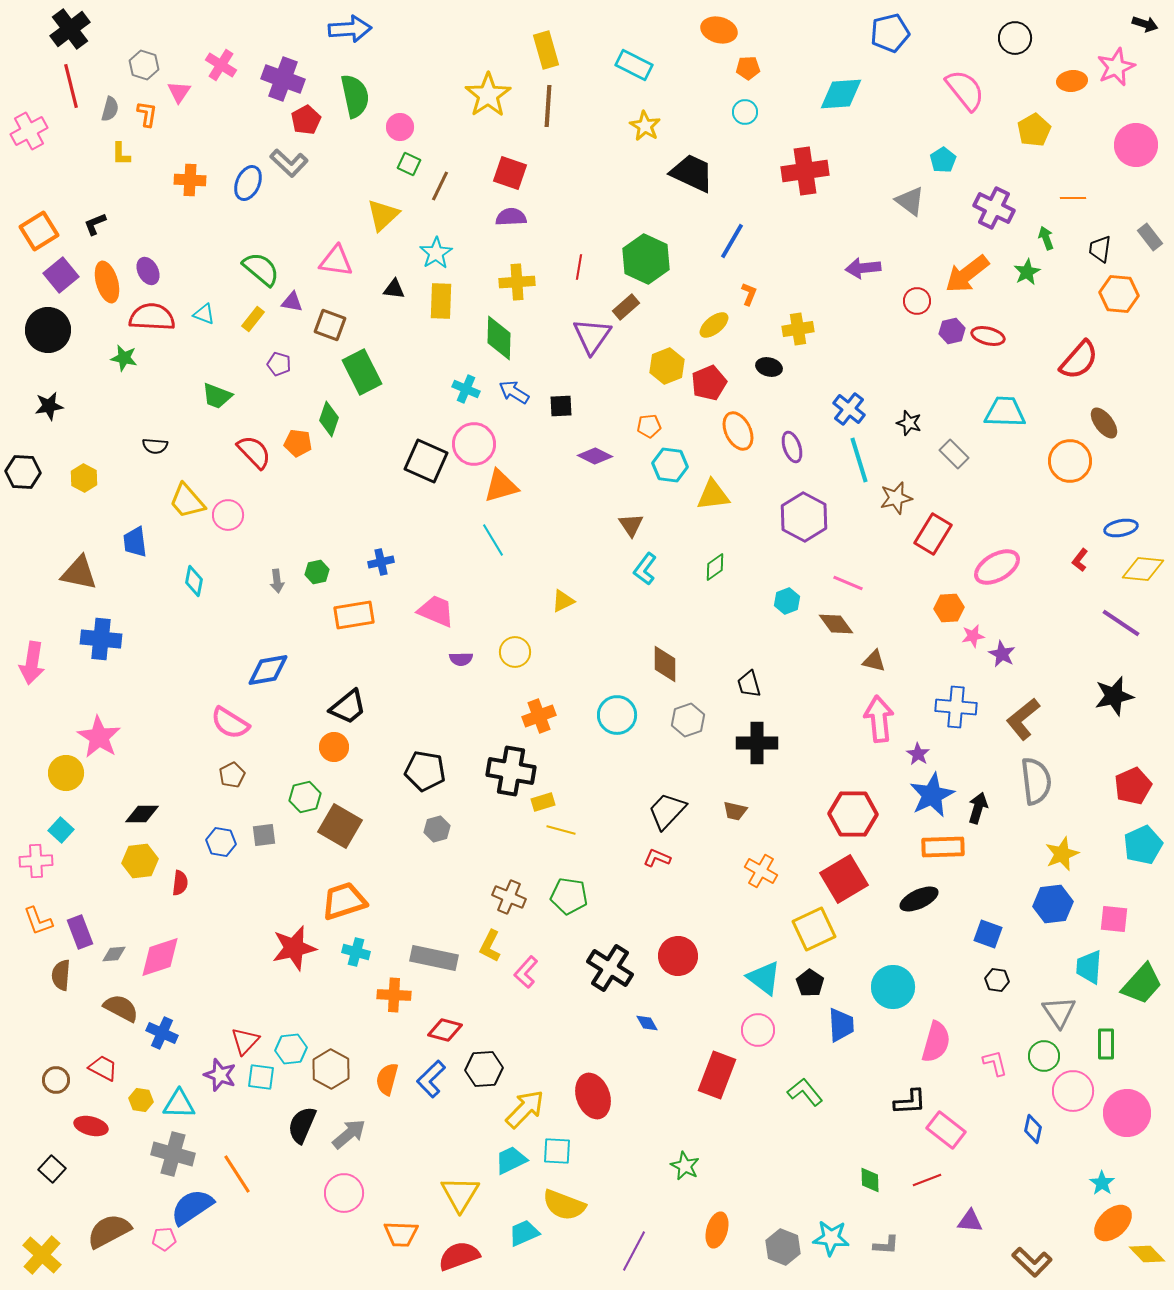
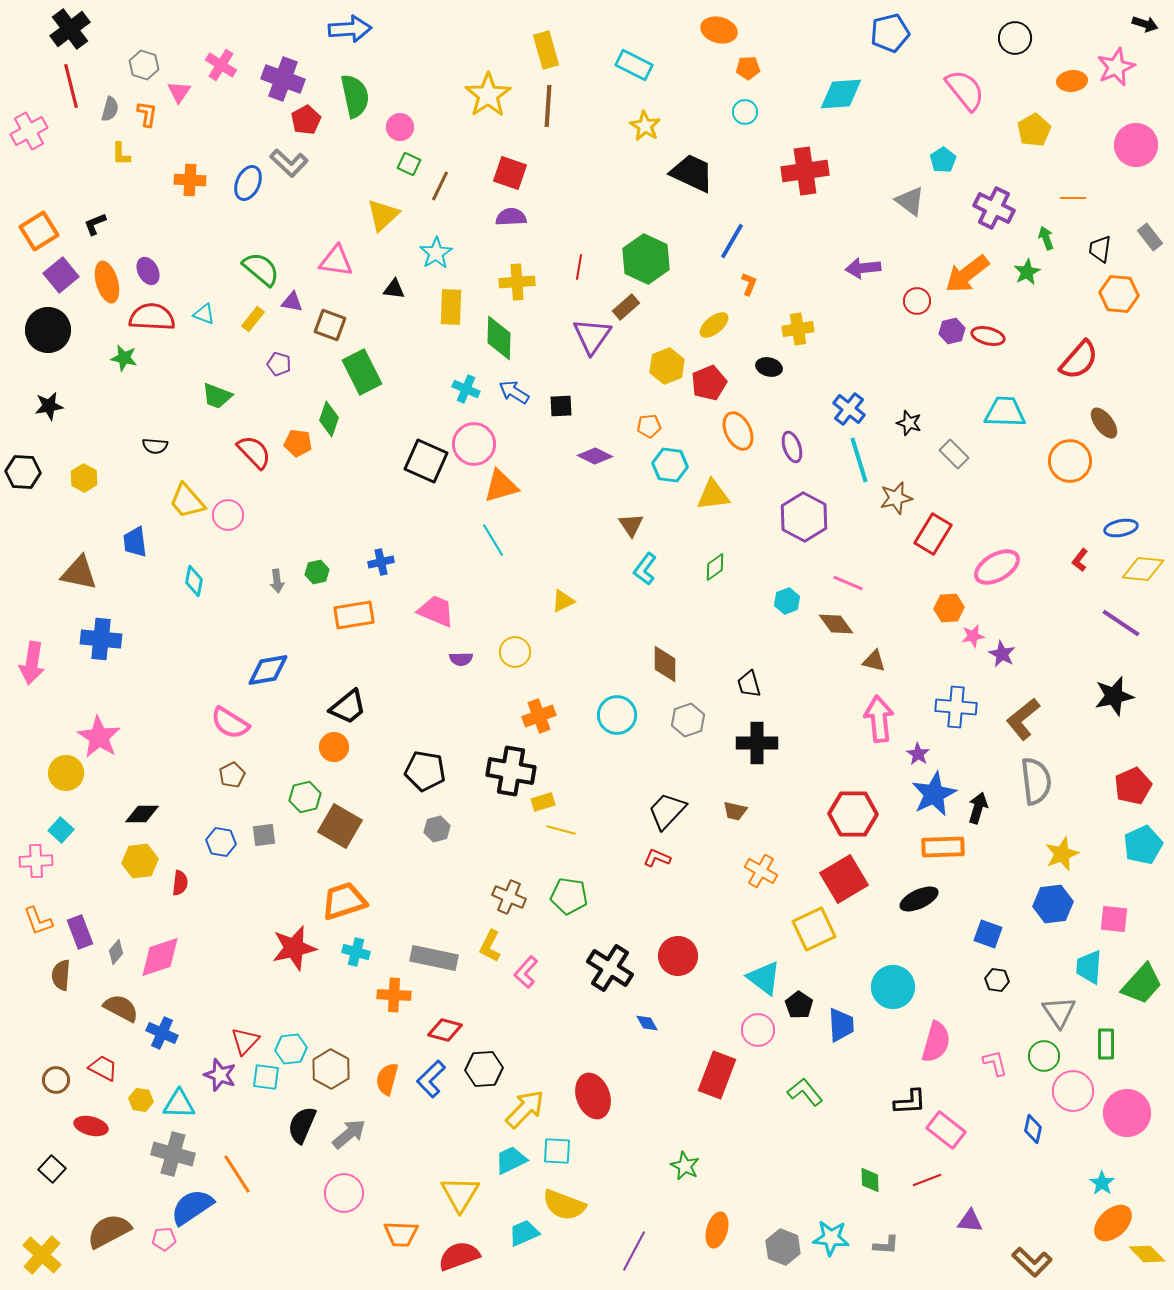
orange L-shape at (749, 294): moved 10 px up
yellow rectangle at (441, 301): moved 10 px right, 6 px down
blue star at (932, 795): moved 2 px right, 1 px up
gray diamond at (114, 954): moved 2 px right, 2 px up; rotated 45 degrees counterclockwise
black pentagon at (810, 983): moved 11 px left, 22 px down
cyan square at (261, 1077): moved 5 px right
